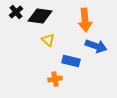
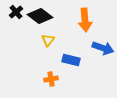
black diamond: rotated 30 degrees clockwise
yellow triangle: rotated 24 degrees clockwise
blue arrow: moved 7 px right, 2 px down
blue rectangle: moved 1 px up
orange cross: moved 4 px left
